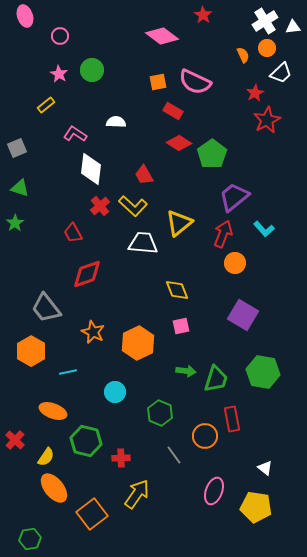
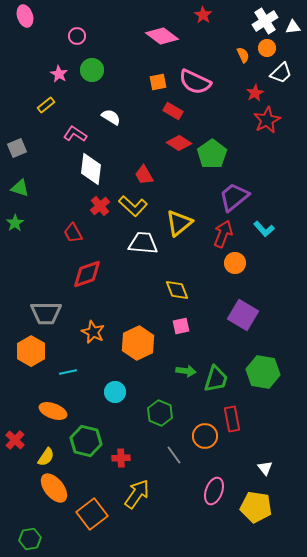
pink circle at (60, 36): moved 17 px right
white semicircle at (116, 122): moved 5 px left, 5 px up; rotated 30 degrees clockwise
gray trapezoid at (46, 308): moved 5 px down; rotated 52 degrees counterclockwise
white triangle at (265, 468): rotated 14 degrees clockwise
